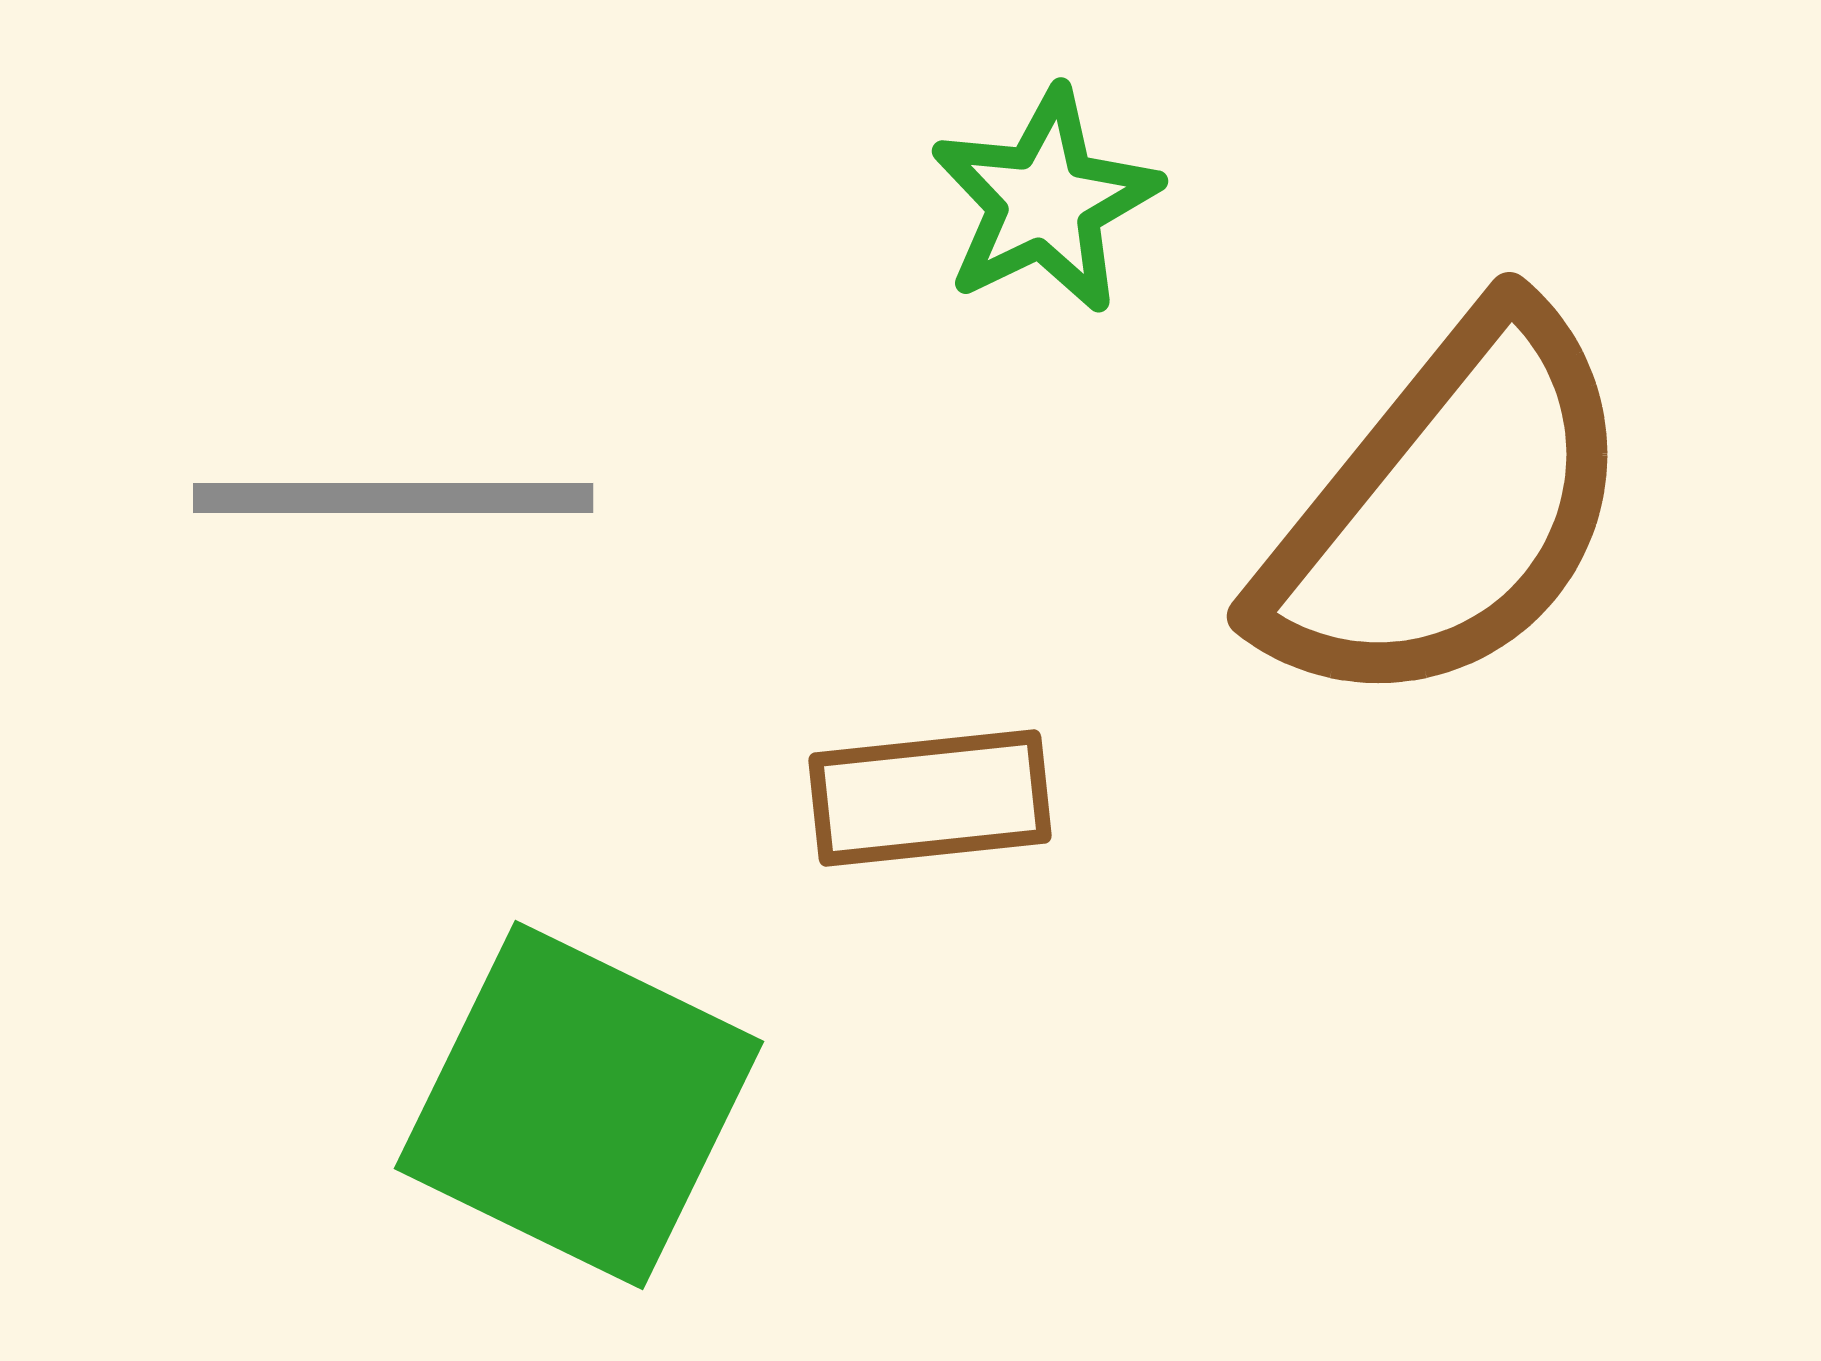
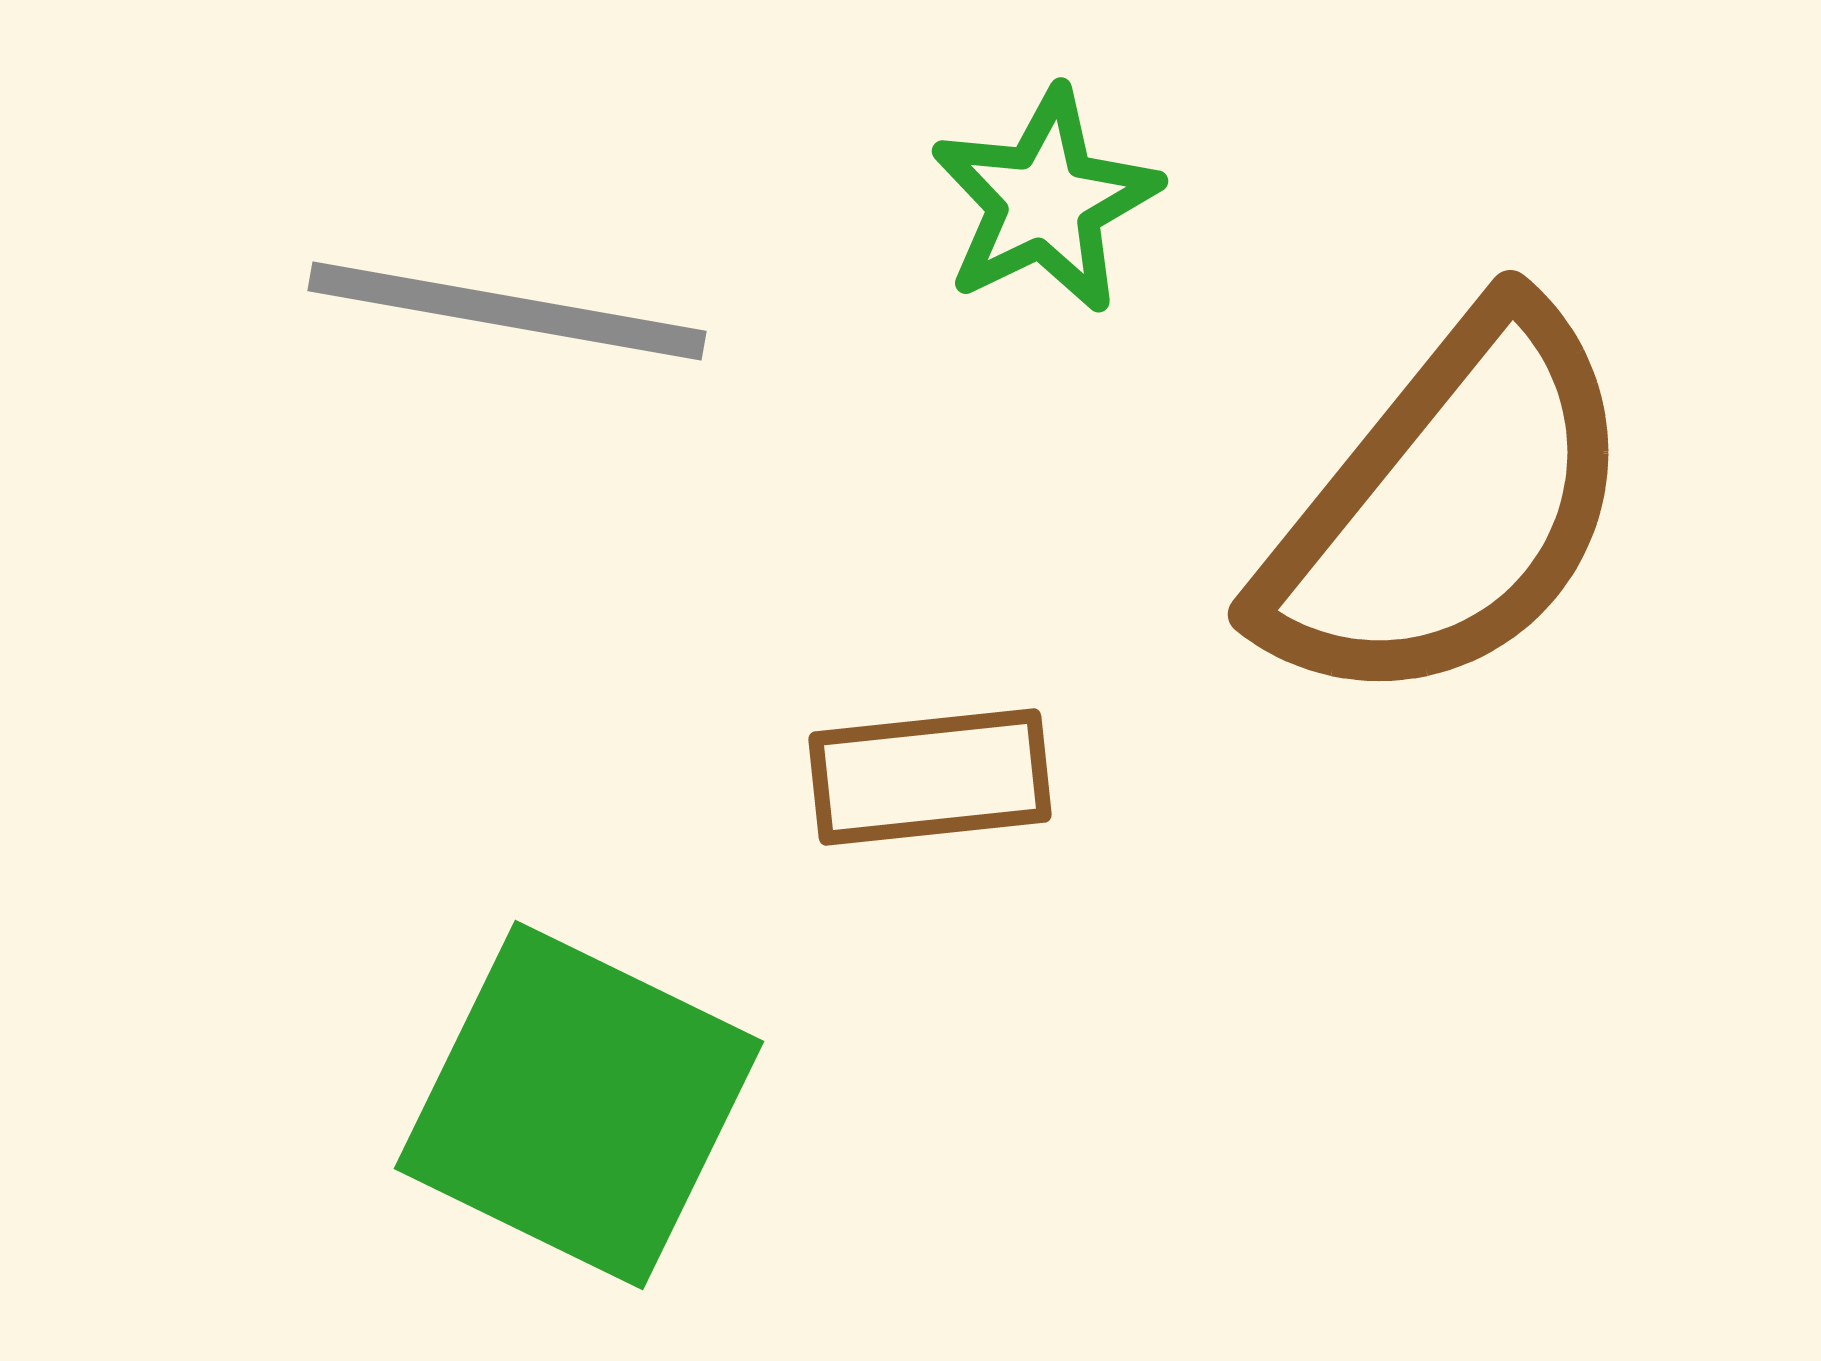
gray line: moved 114 px right, 187 px up; rotated 10 degrees clockwise
brown semicircle: moved 1 px right, 2 px up
brown rectangle: moved 21 px up
